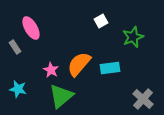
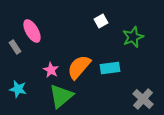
pink ellipse: moved 1 px right, 3 px down
orange semicircle: moved 3 px down
